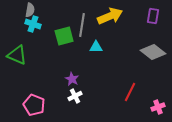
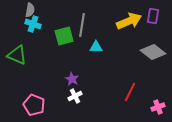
yellow arrow: moved 19 px right, 5 px down
